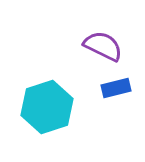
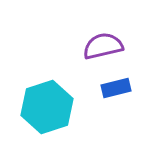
purple semicircle: rotated 39 degrees counterclockwise
